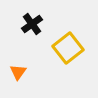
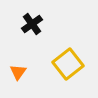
yellow square: moved 16 px down
